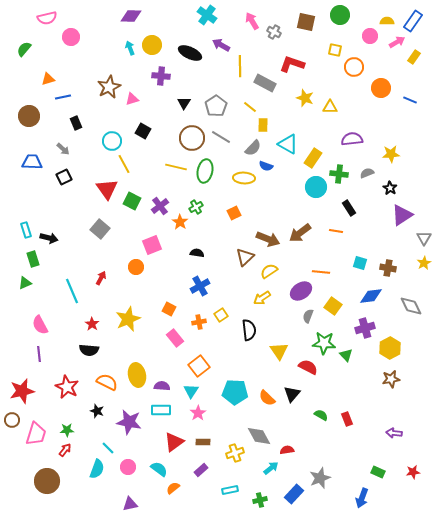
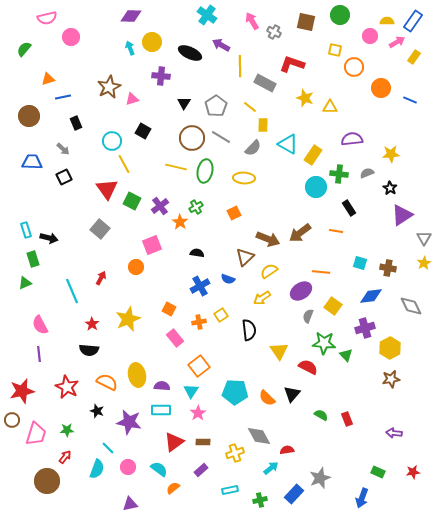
yellow circle at (152, 45): moved 3 px up
yellow rectangle at (313, 158): moved 3 px up
blue semicircle at (266, 166): moved 38 px left, 113 px down
red arrow at (65, 450): moved 7 px down
